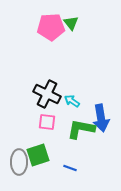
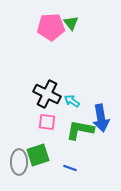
green L-shape: moved 1 px left, 1 px down
